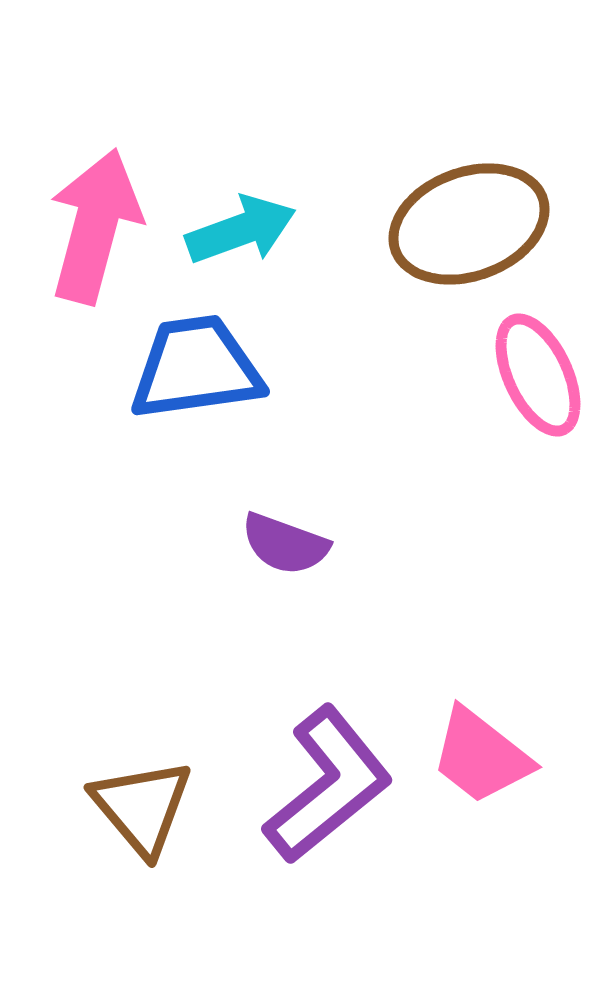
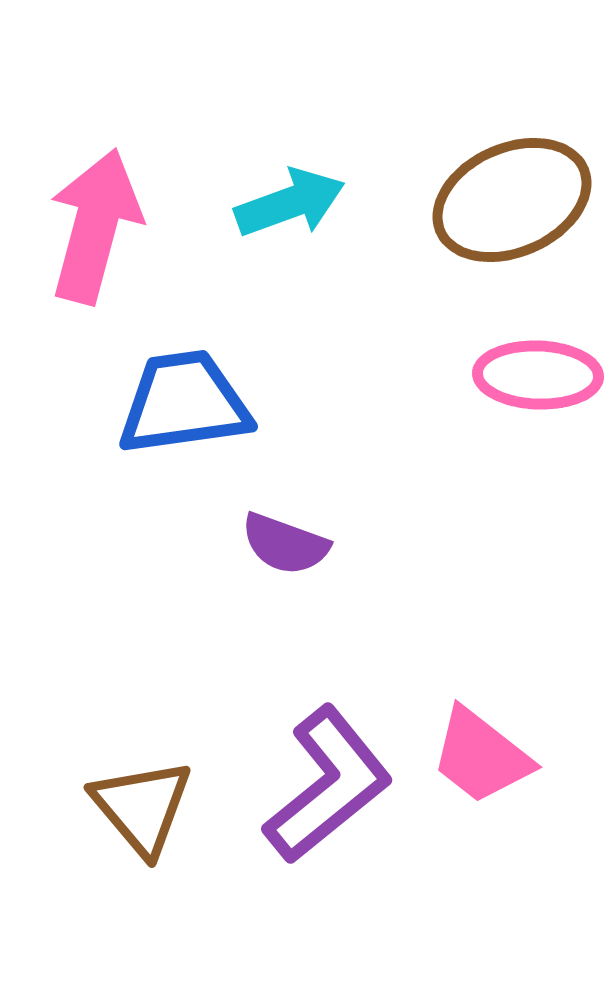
brown ellipse: moved 43 px right, 24 px up; rotated 4 degrees counterclockwise
cyan arrow: moved 49 px right, 27 px up
blue trapezoid: moved 12 px left, 35 px down
pink ellipse: rotated 63 degrees counterclockwise
